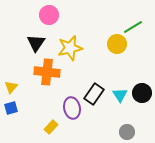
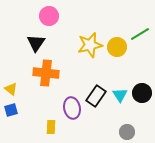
pink circle: moved 1 px down
green line: moved 7 px right, 7 px down
yellow circle: moved 3 px down
yellow star: moved 20 px right, 3 px up
orange cross: moved 1 px left, 1 px down
yellow triangle: moved 2 px down; rotated 32 degrees counterclockwise
black rectangle: moved 2 px right, 2 px down
blue square: moved 2 px down
yellow rectangle: rotated 40 degrees counterclockwise
